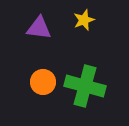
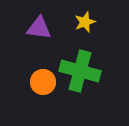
yellow star: moved 1 px right, 2 px down
green cross: moved 5 px left, 15 px up
